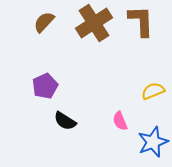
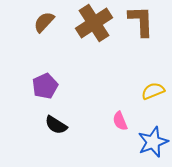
black semicircle: moved 9 px left, 4 px down
